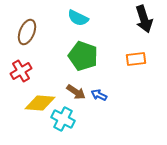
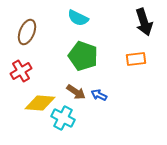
black arrow: moved 3 px down
cyan cross: moved 1 px up
